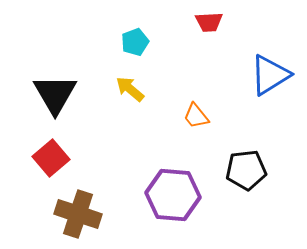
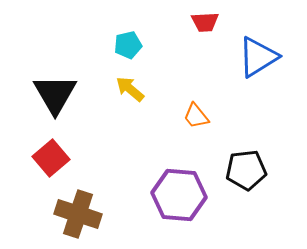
red trapezoid: moved 4 px left
cyan pentagon: moved 7 px left, 3 px down; rotated 8 degrees clockwise
blue triangle: moved 12 px left, 18 px up
purple hexagon: moved 6 px right
